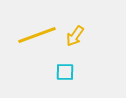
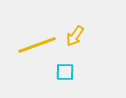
yellow line: moved 10 px down
